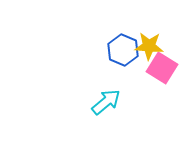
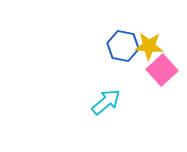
blue hexagon: moved 4 px up; rotated 12 degrees counterclockwise
pink square: moved 2 px down; rotated 16 degrees clockwise
